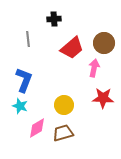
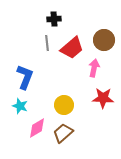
gray line: moved 19 px right, 4 px down
brown circle: moved 3 px up
blue L-shape: moved 1 px right, 3 px up
brown trapezoid: rotated 25 degrees counterclockwise
